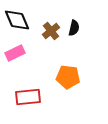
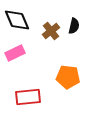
black semicircle: moved 2 px up
